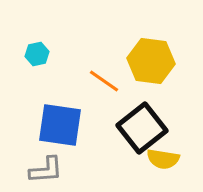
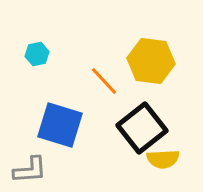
orange line: rotated 12 degrees clockwise
blue square: rotated 9 degrees clockwise
yellow semicircle: rotated 12 degrees counterclockwise
gray L-shape: moved 16 px left
